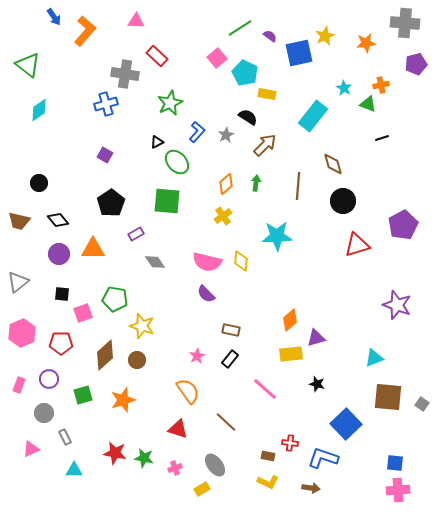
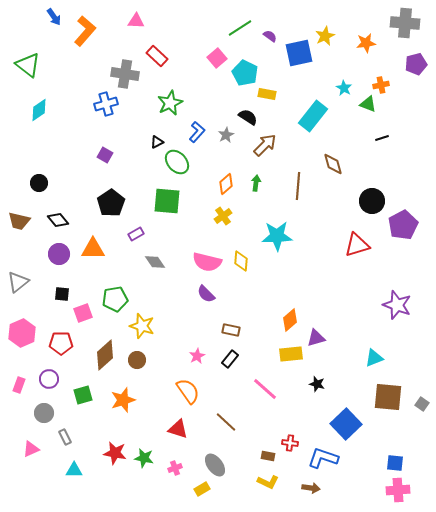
black circle at (343, 201): moved 29 px right
green pentagon at (115, 299): rotated 20 degrees counterclockwise
